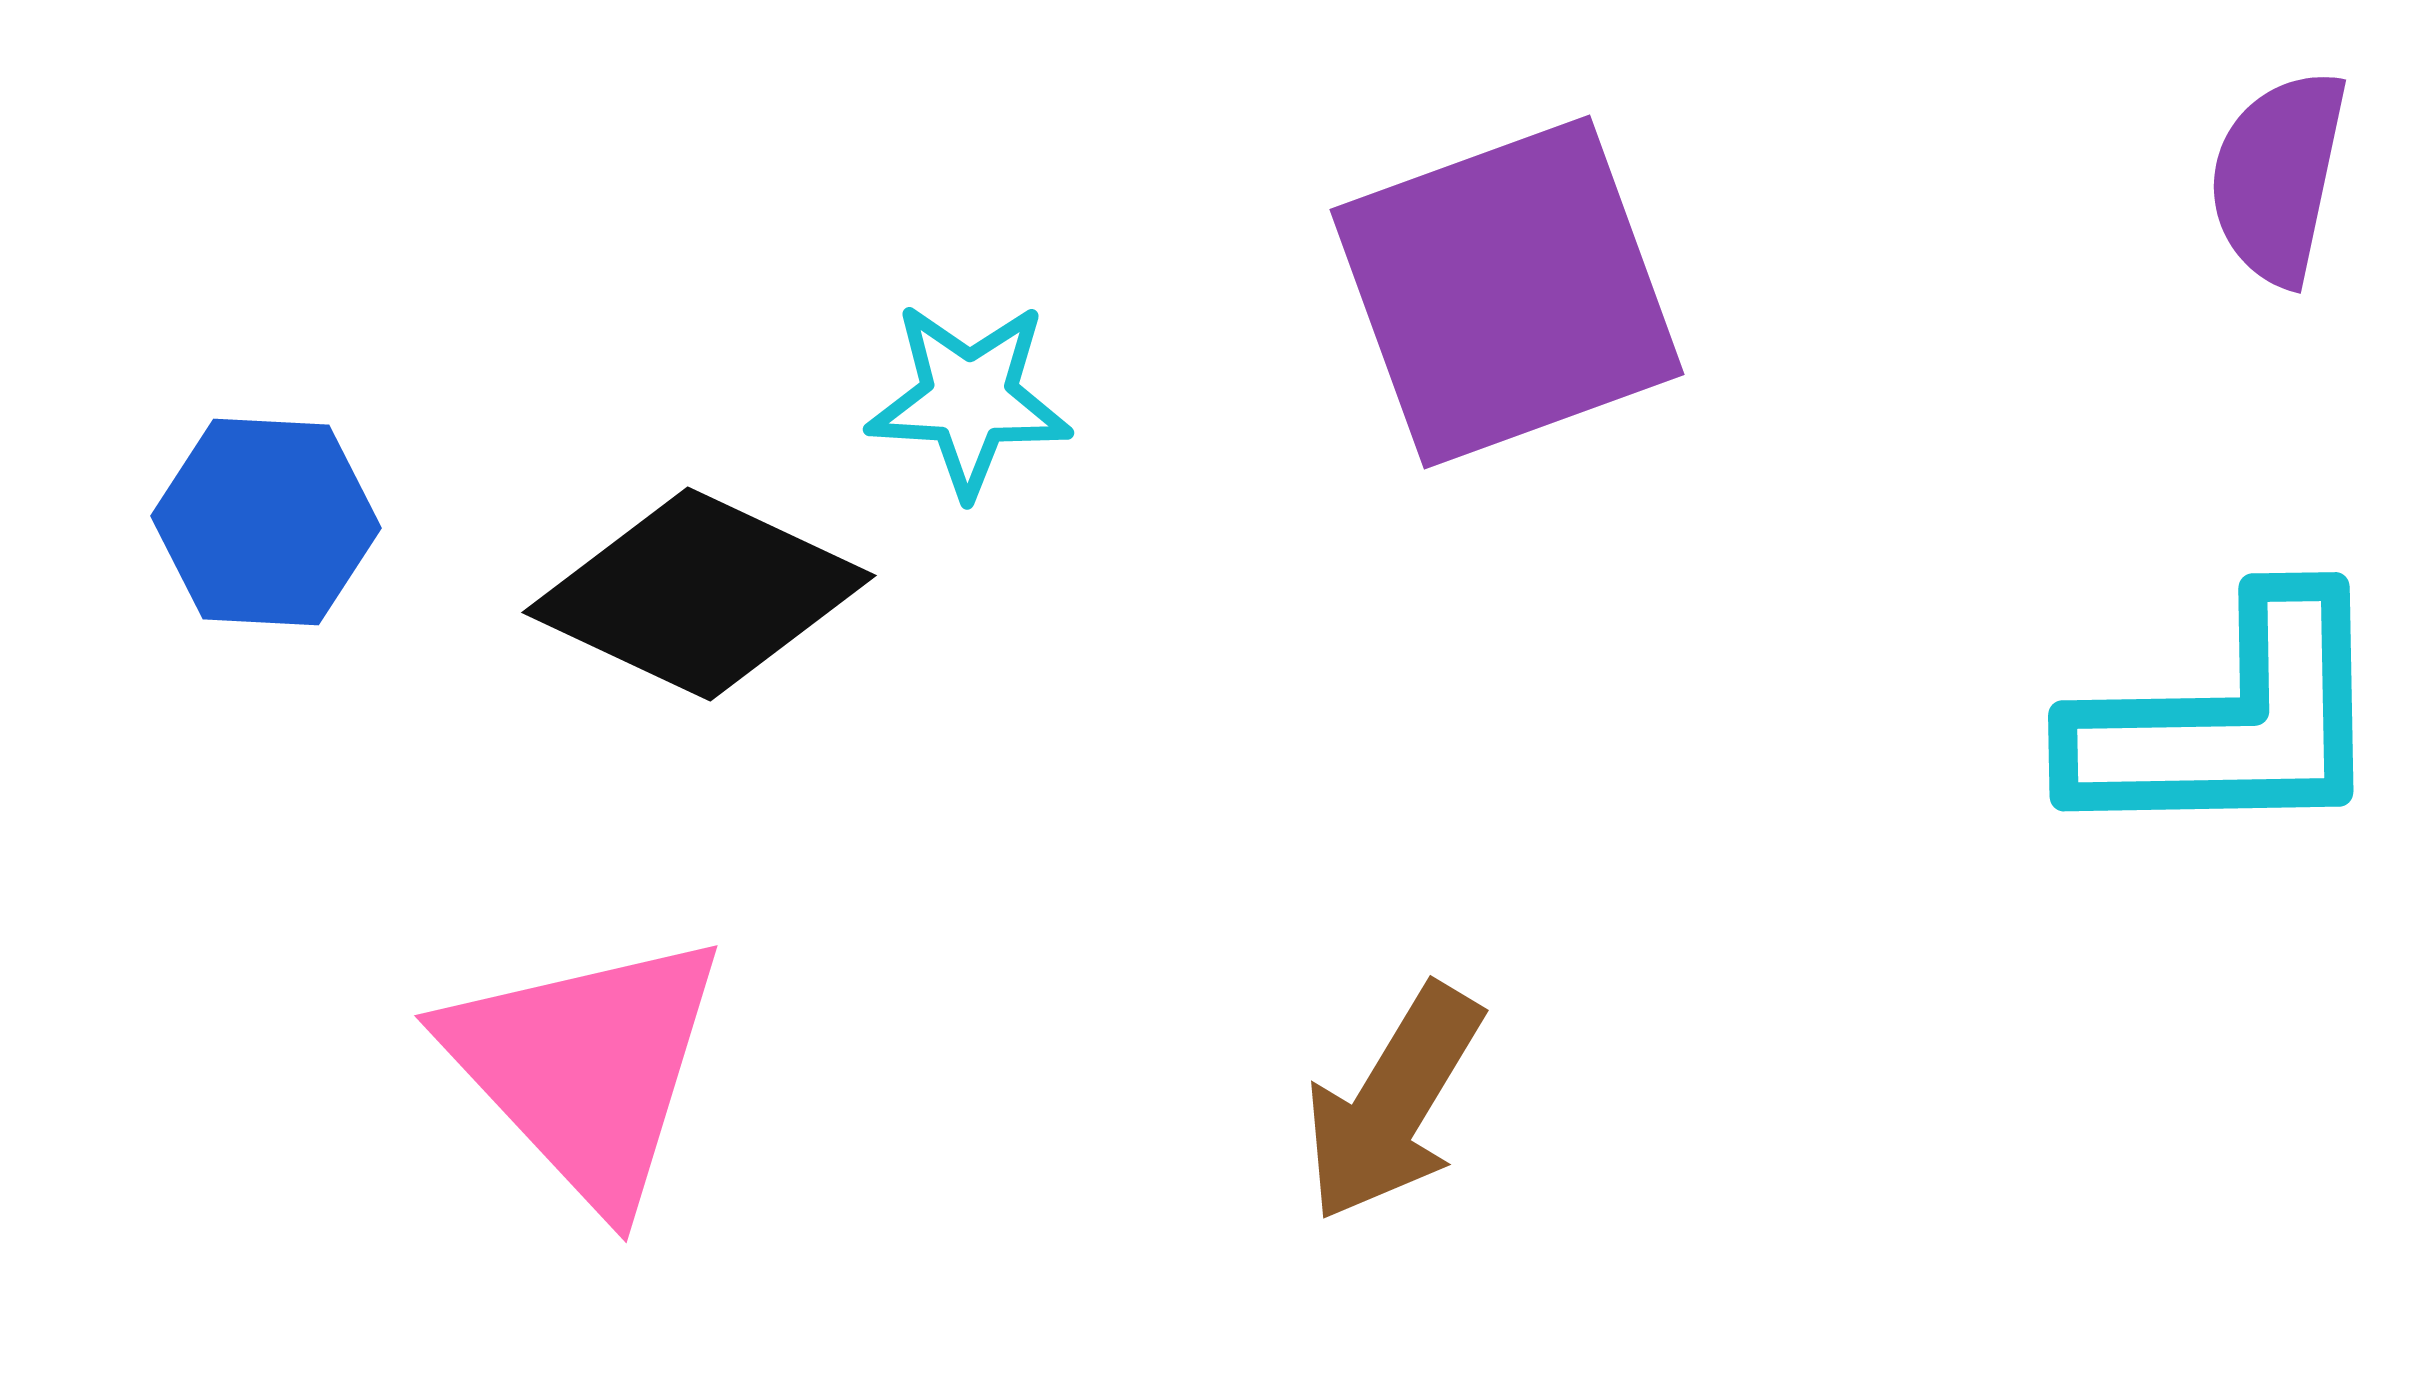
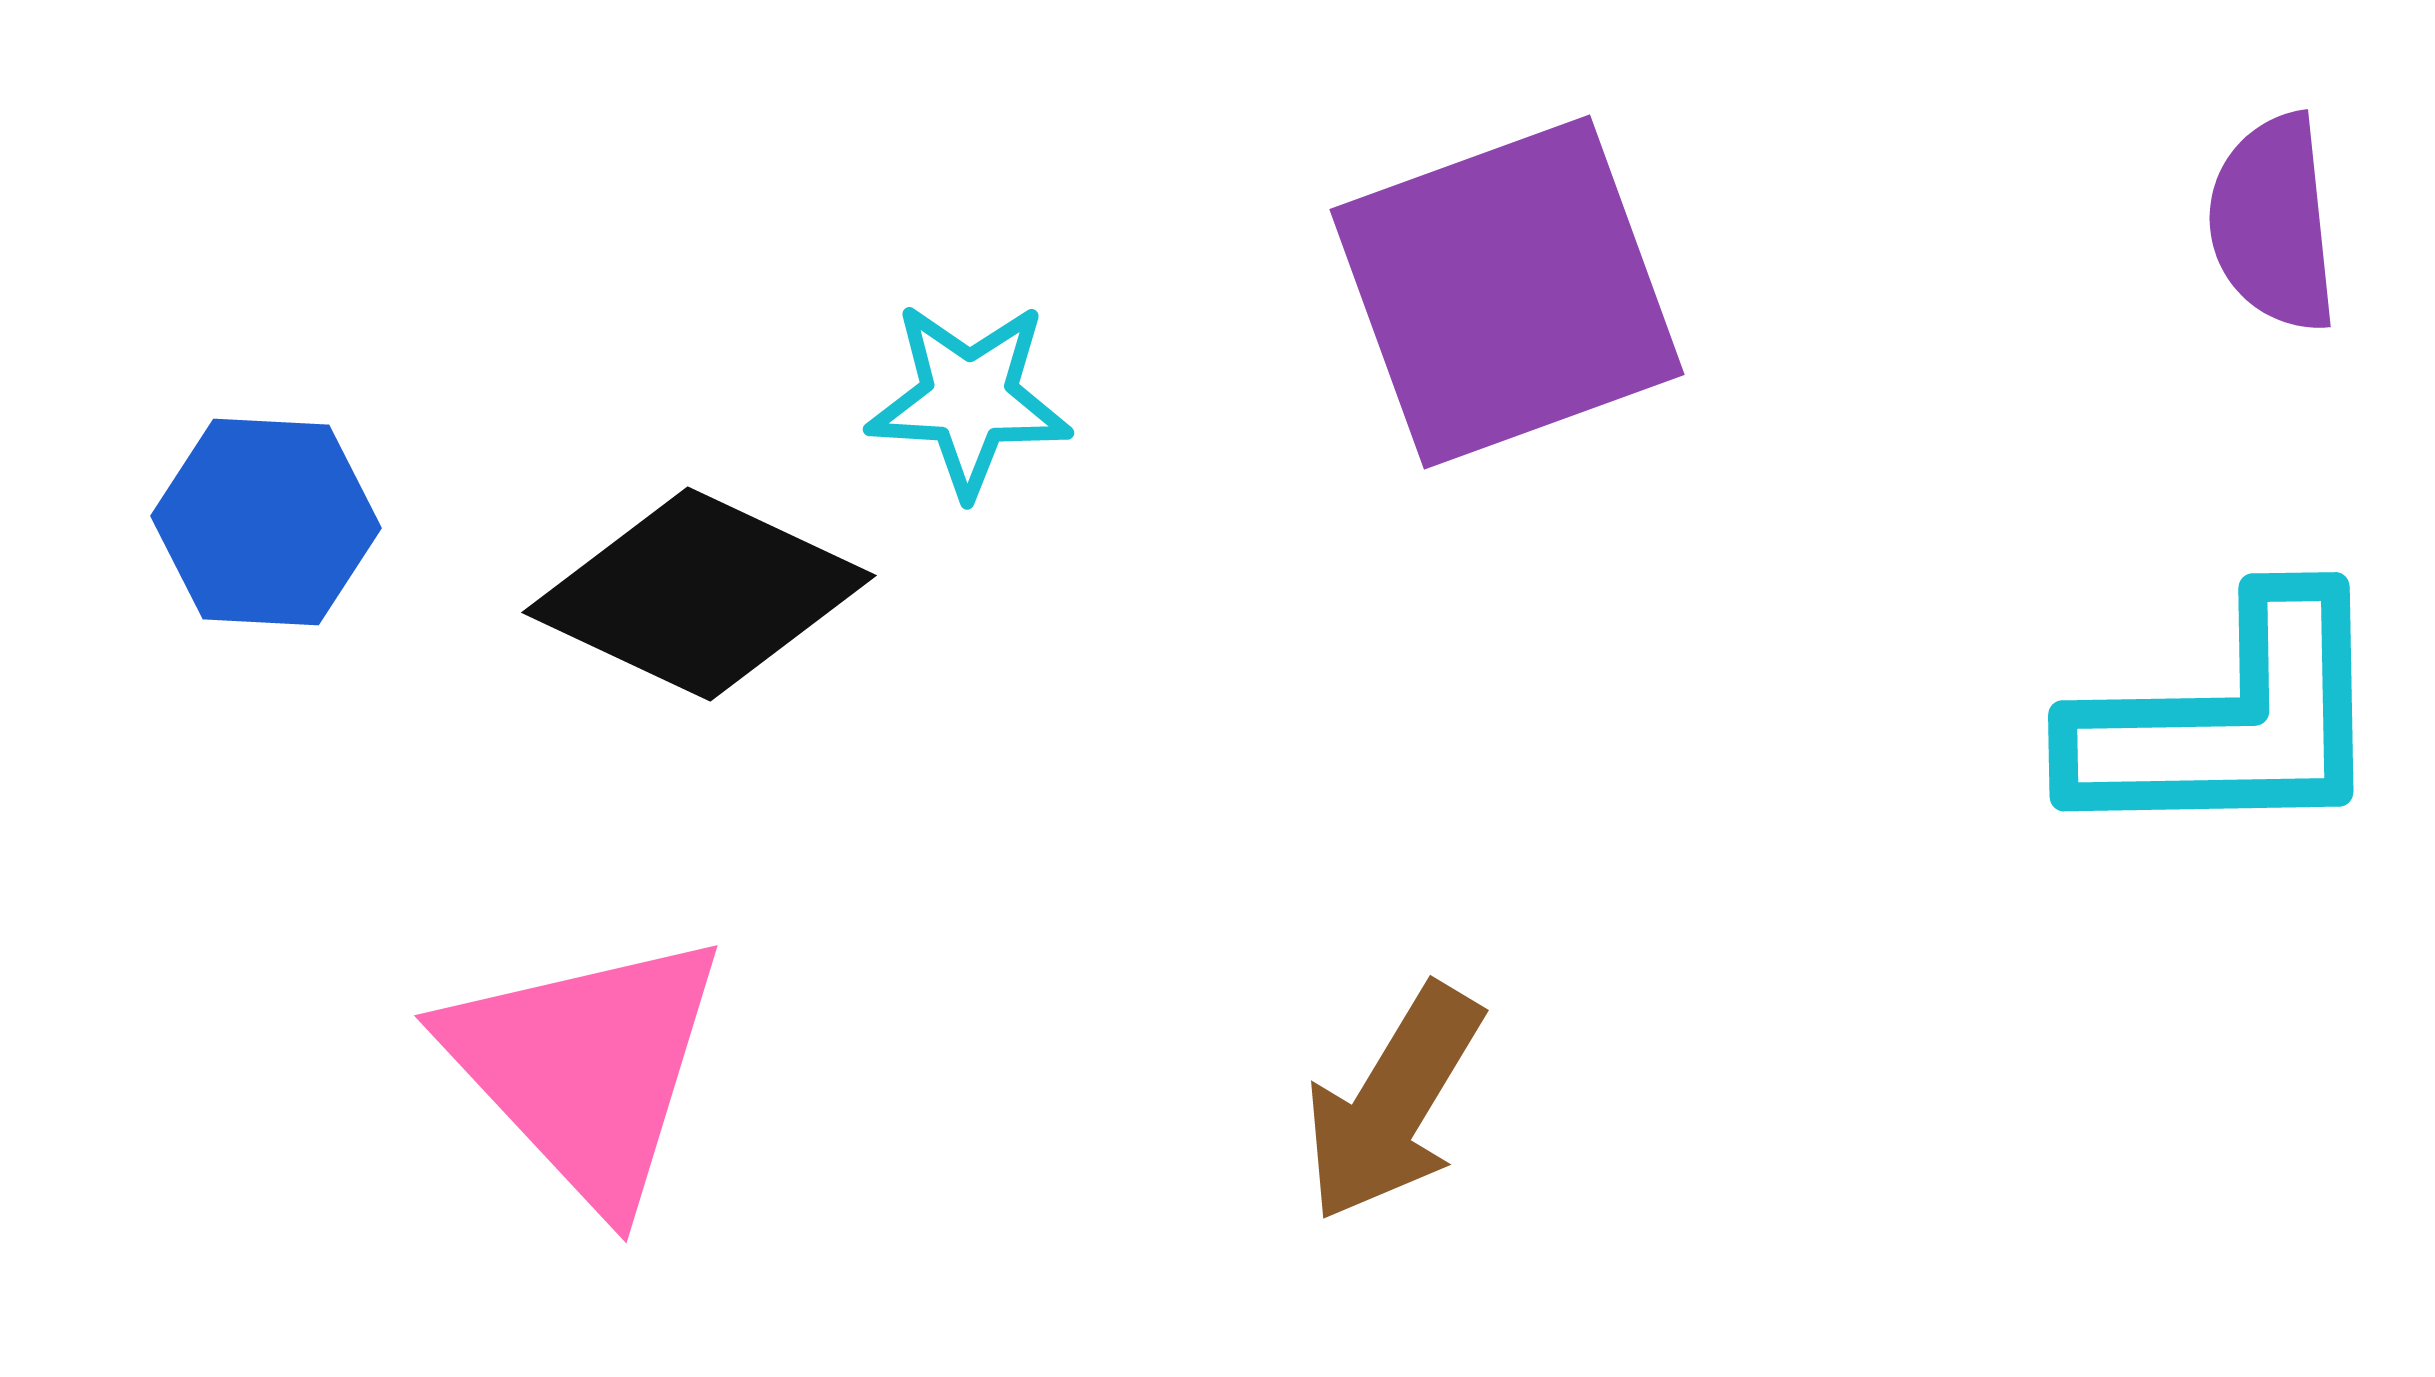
purple semicircle: moved 5 px left, 46 px down; rotated 18 degrees counterclockwise
